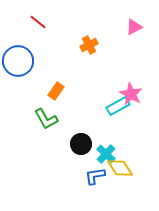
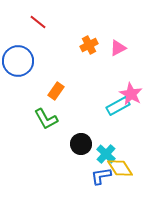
pink triangle: moved 16 px left, 21 px down
blue L-shape: moved 6 px right
